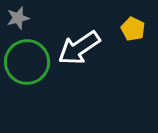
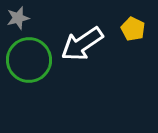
white arrow: moved 3 px right, 4 px up
green circle: moved 2 px right, 2 px up
